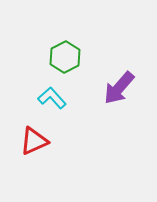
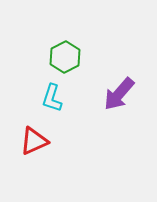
purple arrow: moved 6 px down
cyan L-shape: rotated 120 degrees counterclockwise
